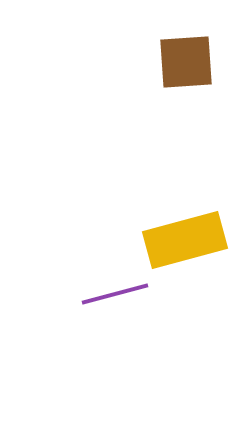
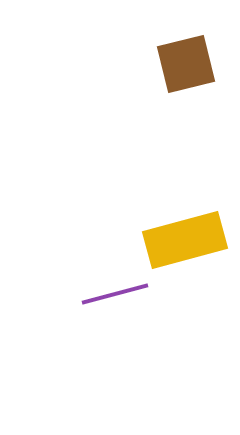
brown square: moved 2 px down; rotated 10 degrees counterclockwise
